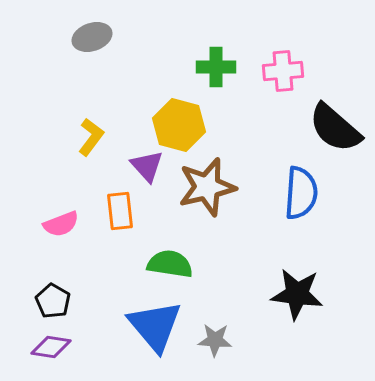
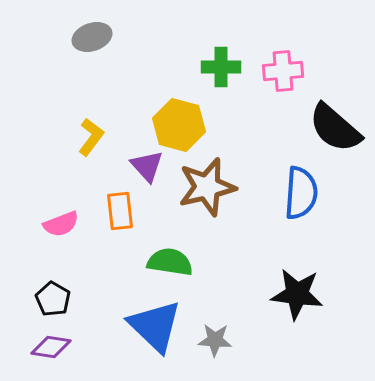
green cross: moved 5 px right
green semicircle: moved 2 px up
black pentagon: moved 2 px up
blue triangle: rotated 6 degrees counterclockwise
